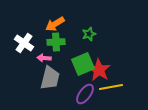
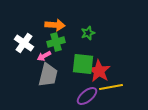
orange arrow: moved 1 px down; rotated 144 degrees counterclockwise
green star: moved 1 px left, 1 px up
green cross: rotated 12 degrees counterclockwise
pink arrow: moved 2 px up; rotated 32 degrees counterclockwise
green square: rotated 30 degrees clockwise
red star: moved 1 px down
gray trapezoid: moved 2 px left, 3 px up
purple ellipse: moved 2 px right, 2 px down; rotated 15 degrees clockwise
